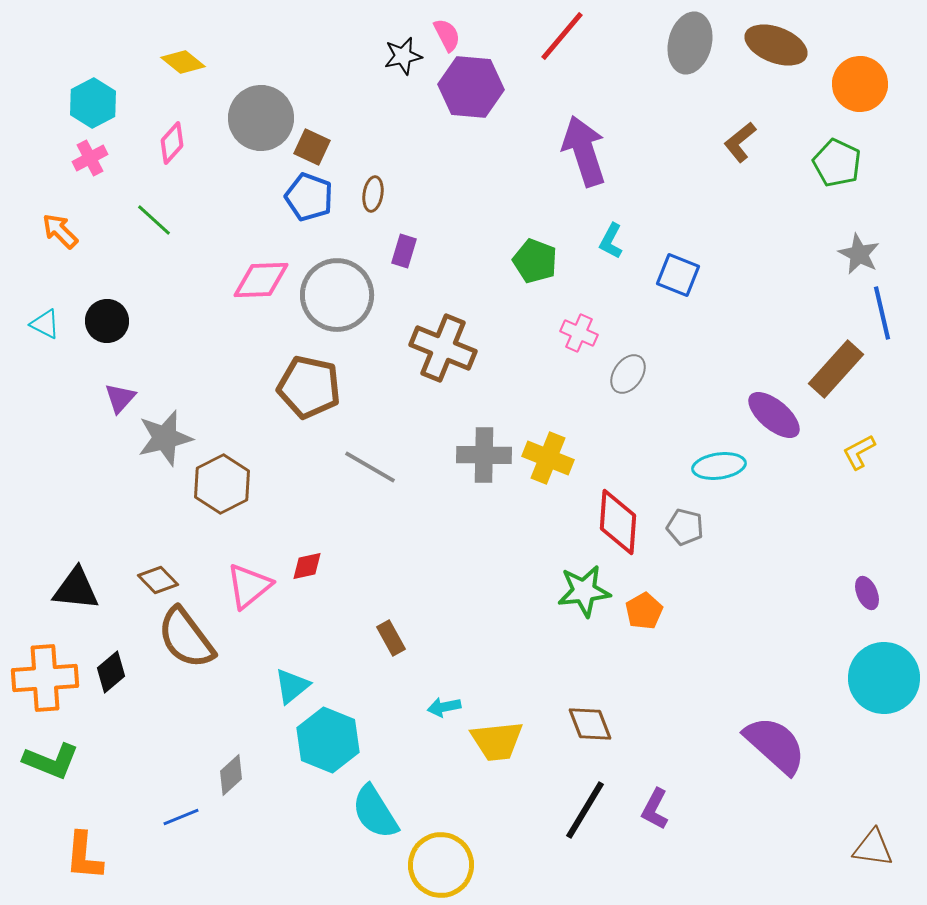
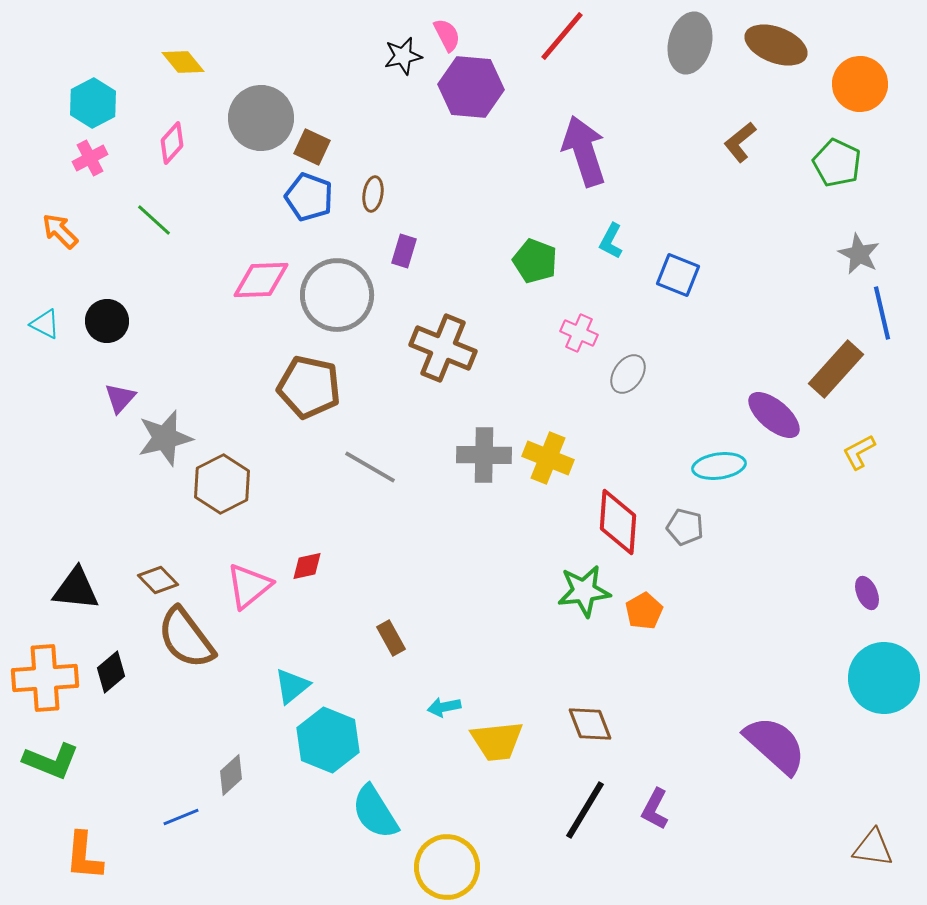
yellow diamond at (183, 62): rotated 12 degrees clockwise
yellow circle at (441, 865): moved 6 px right, 2 px down
